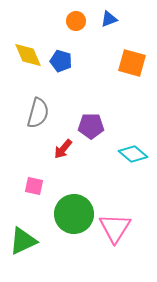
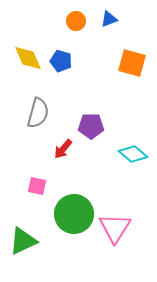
yellow diamond: moved 3 px down
pink square: moved 3 px right
